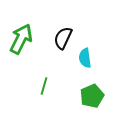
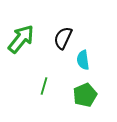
green arrow: rotated 12 degrees clockwise
cyan semicircle: moved 2 px left, 2 px down
green pentagon: moved 7 px left, 1 px up
